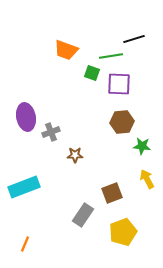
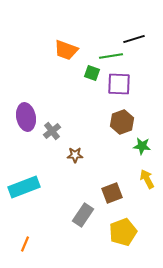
brown hexagon: rotated 15 degrees counterclockwise
gray cross: moved 1 px right, 1 px up; rotated 18 degrees counterclockwise
